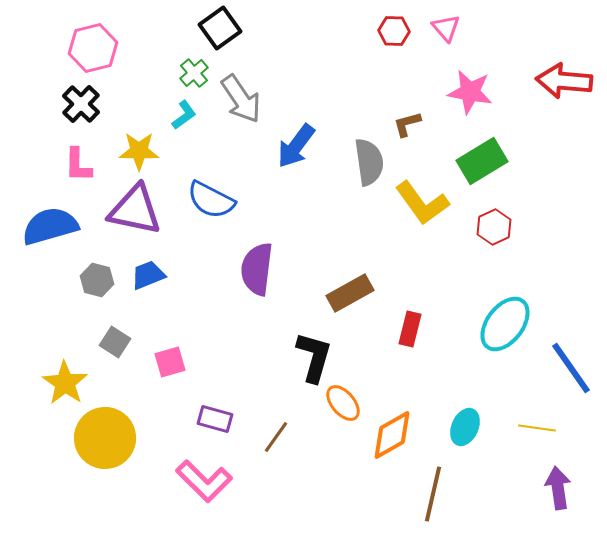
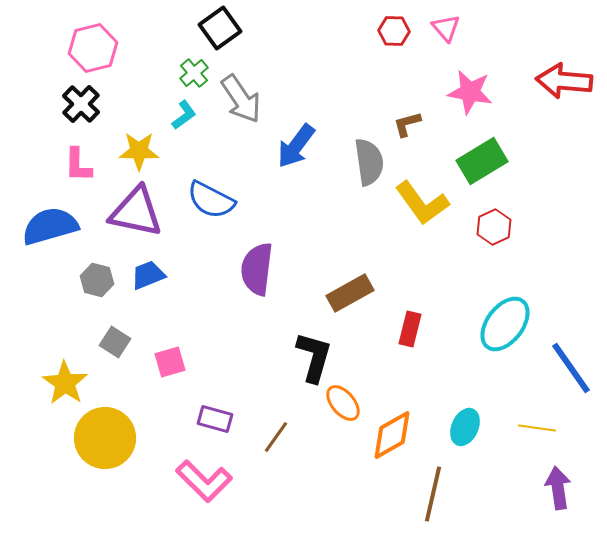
purple triangle at (135, 210): moved 1 px right, 2 px down
